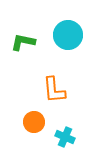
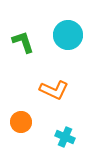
green L-shape: rotated 60 degrees clockwise
orange L-shape: rotated 60 degrees counterclockwise
orange circle: moved 13 px left
